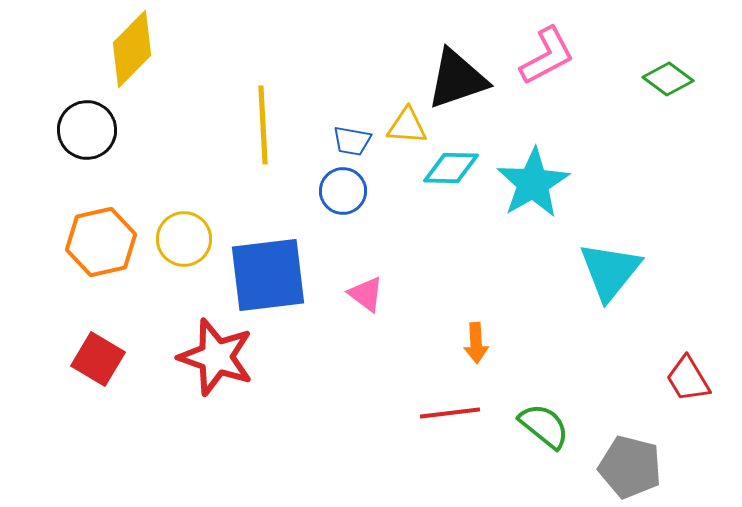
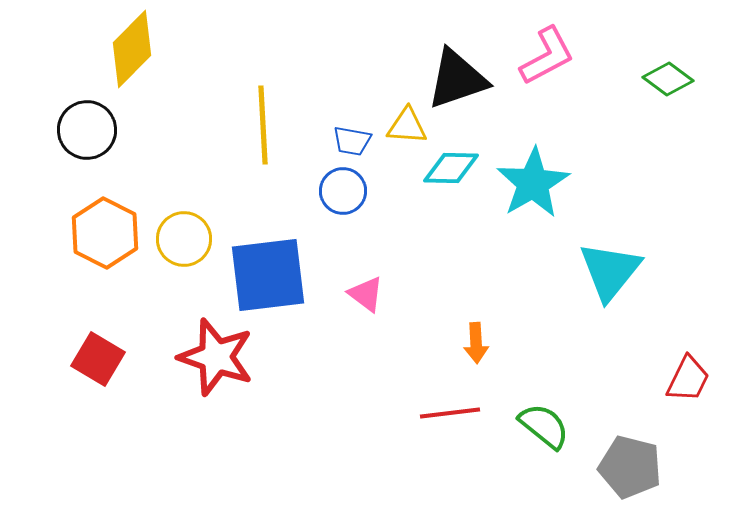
orange hexagon: moved 4 px right, 9 px up; rotated 20 degrees counterclockwise
red trapezoid: rotated 123 degrees counterclockwise
